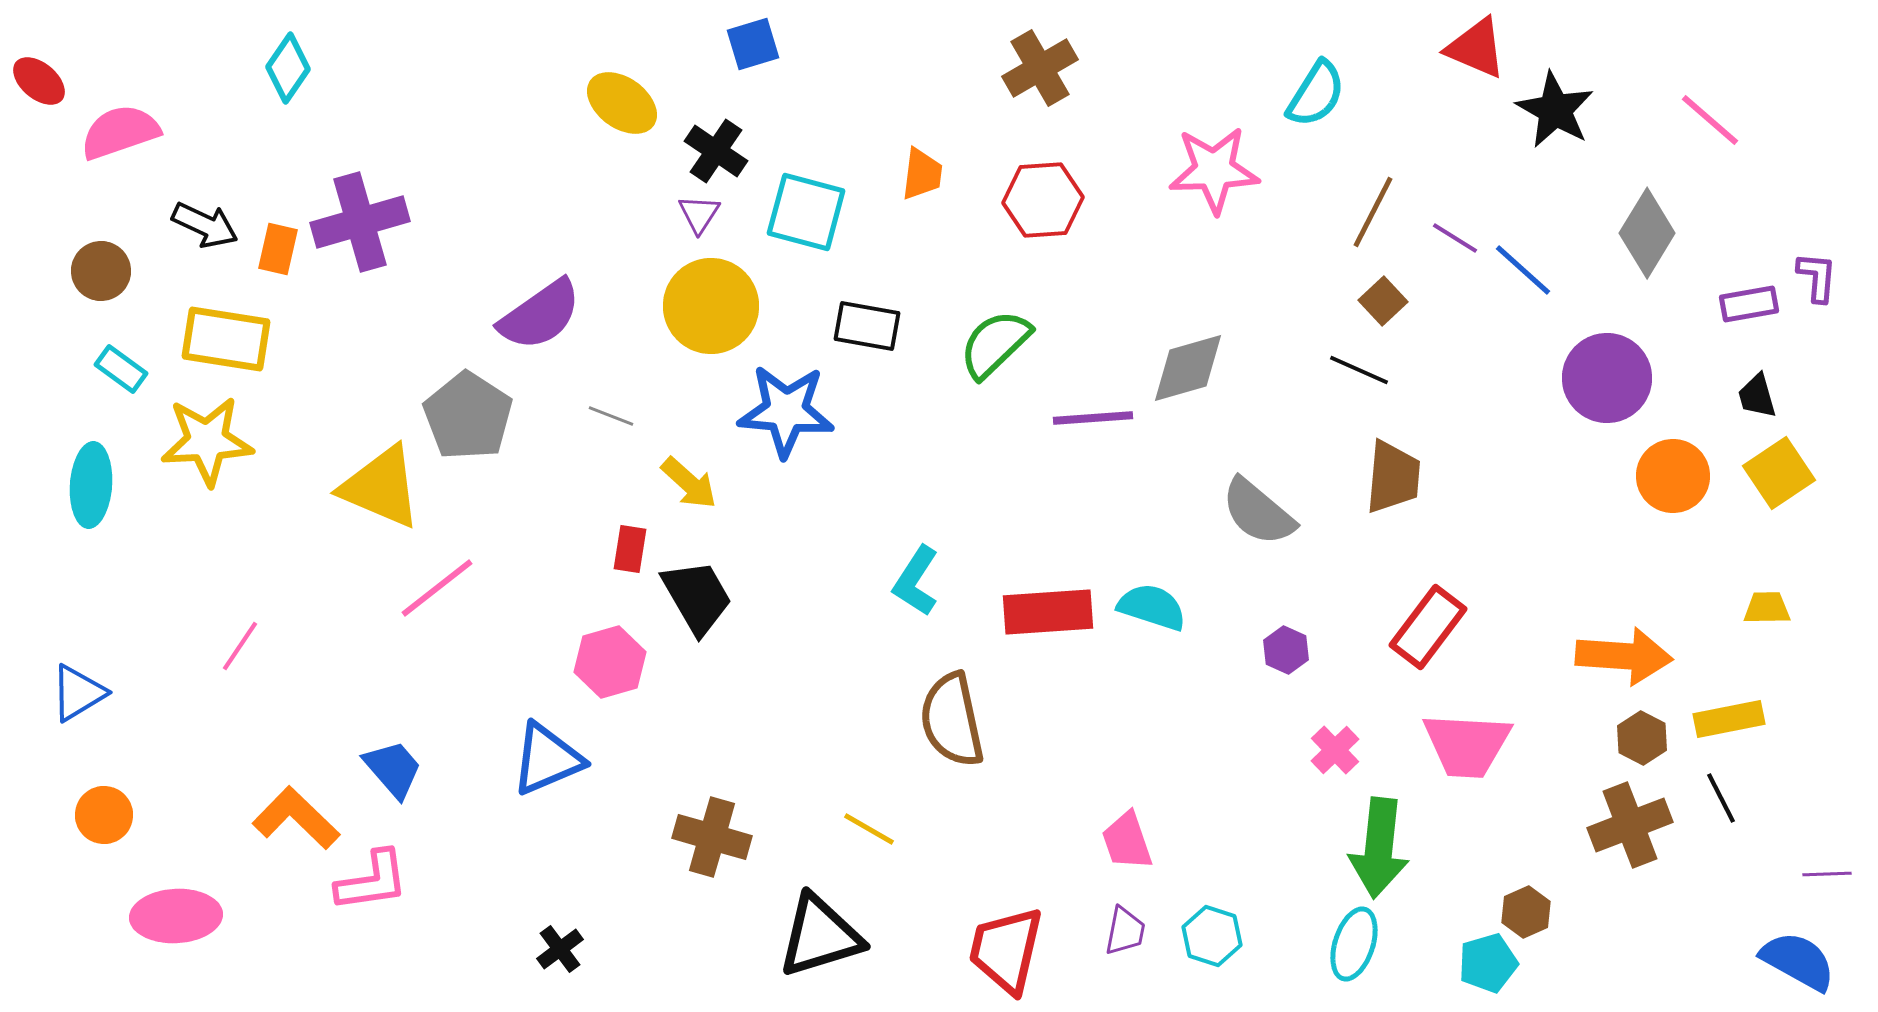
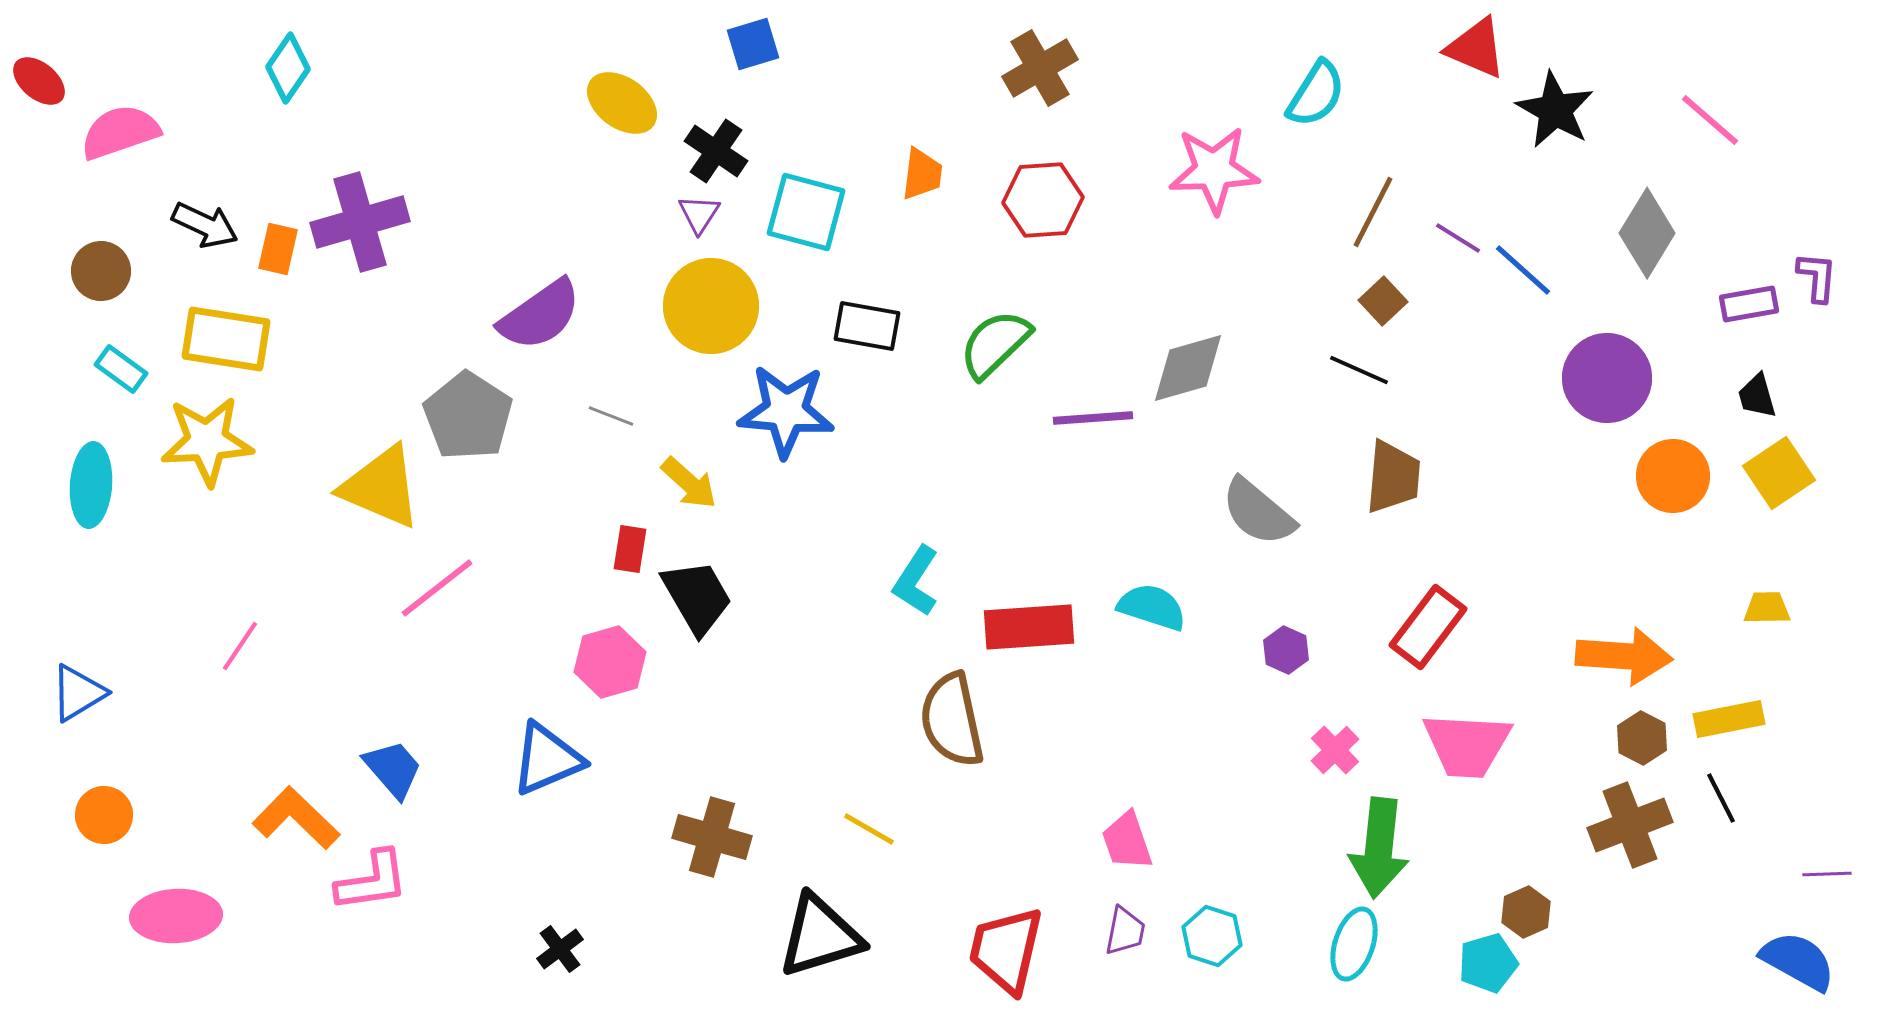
purple line at (1455, 238): moved 3 px right
red rectangle at (1048, 612): moved 19 px left, 15 px down
